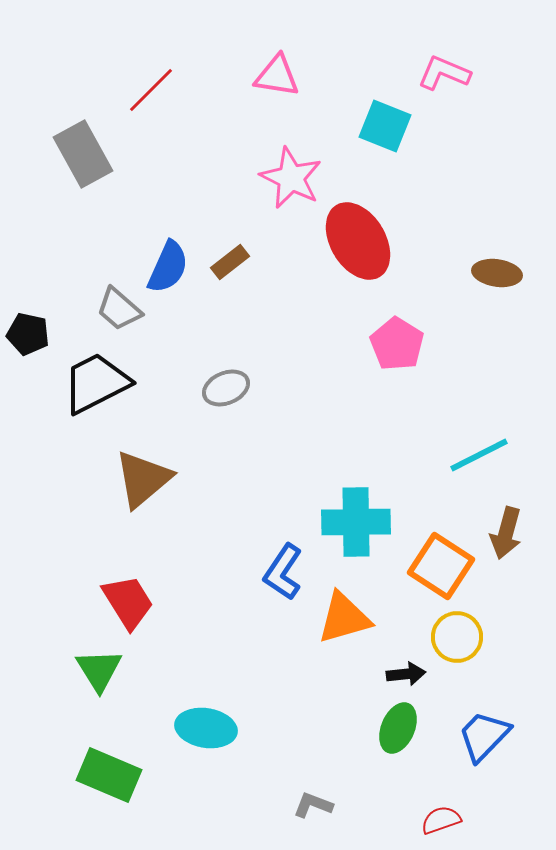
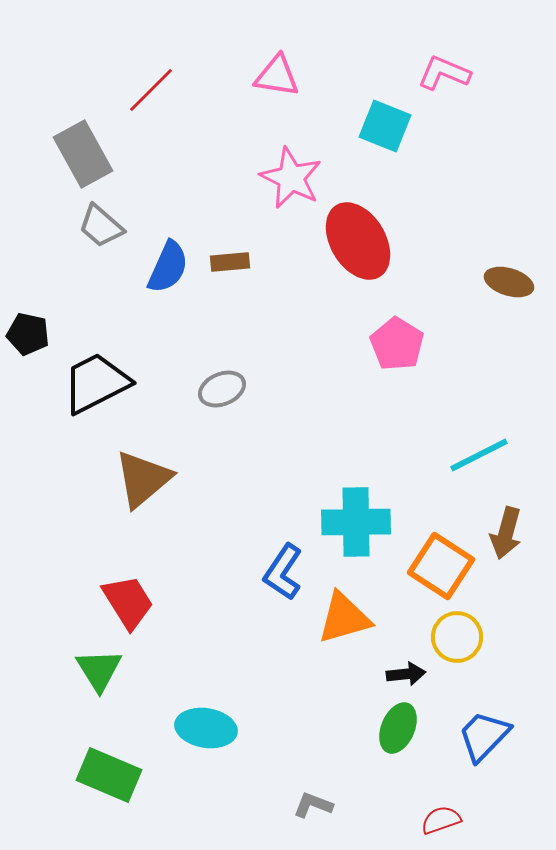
brown rectangle: rotated 33 degrees clockwise
brown ellipse: moved 12 px right, 9 px down; rotated 9 degrees clockwise
gray trapezoid: moved 18 px left, 83 px up
gray ellipse: moved 4 px left, 1 px down
